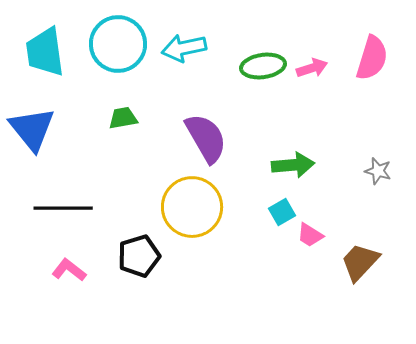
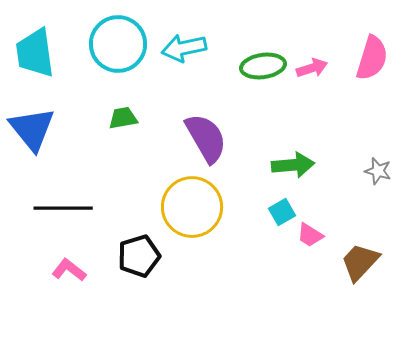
cyan trapezoid: moved 10 px left, 1 px down
